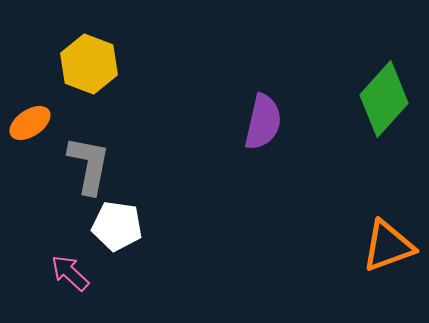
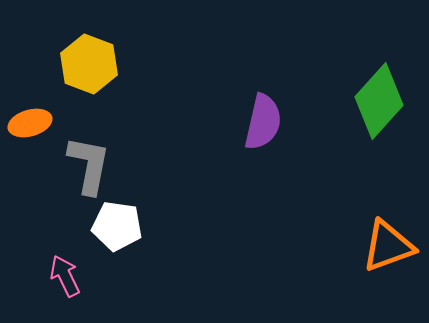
green diamond: moved 5 px left, 2 px down
orange ellipse: rotated 18 degrees clockwise
pink arrow: moved 5 px left, 3 px down; rotated 21 degrees clockwise
